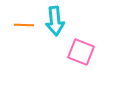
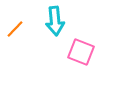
orange line: moved 9 px left, 4 px down; rotated 48 degrees counterclockwise
